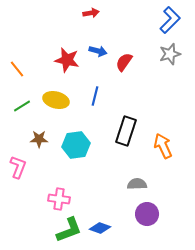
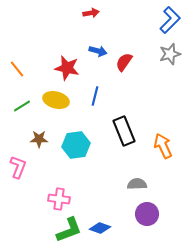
red star: moved 8 px down
black rectangle: moved 2 px left; rotated 40 degrees counterclockwise
